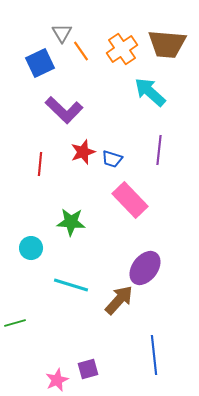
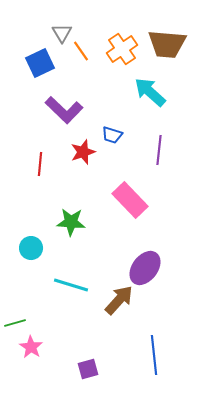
blue trapezoid: moved 24 px up
pink star: moved 26 px left, 33 px up; rotated 15 degrees counterclockwise
